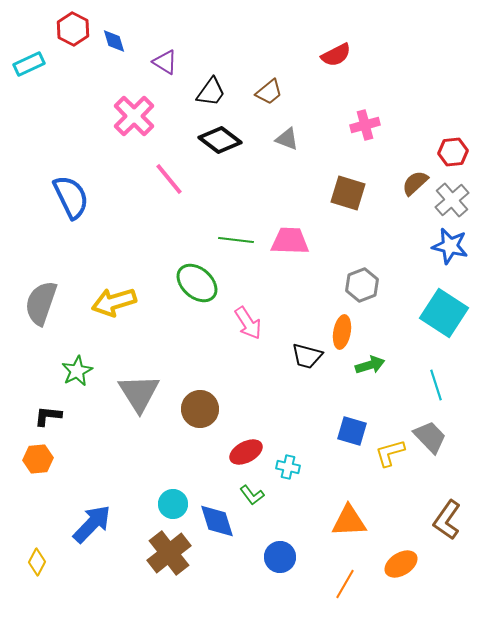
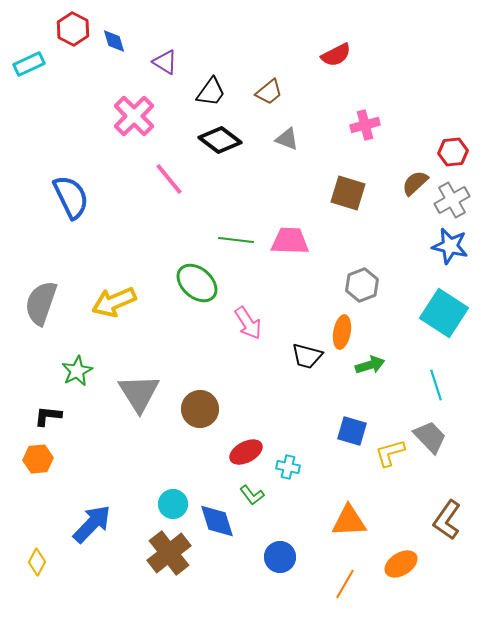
gray cross at (452, 200): rotated 12 degrees clockwise
yellow arrow at (114, 302): rotated 6 degrees counterclockwise
